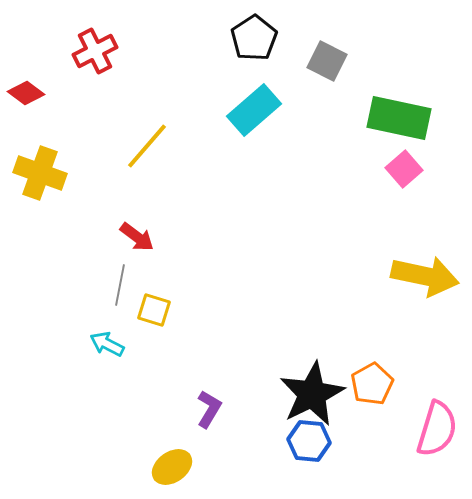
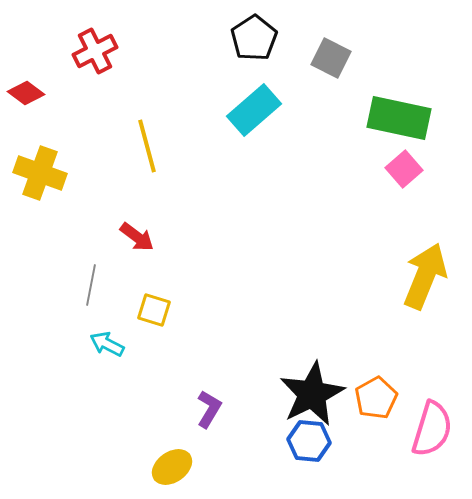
gray square: moved 4 px right, 3 px up
yellow line: rotated 56 degrees counterclockwise
yellow arrow: rotated 80 degrees counterclockwise
gray line: moved 29 px left
orange pentagon: moved 4 px right, 14 px down
pink semicircle: moved 5 px left
